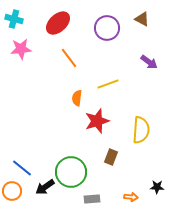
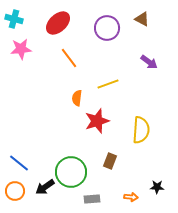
brown rectangle: moved 1 px left, 4 px down
blue line: moved 3 px left, 5 px up
orange circle: moved 3 px right
